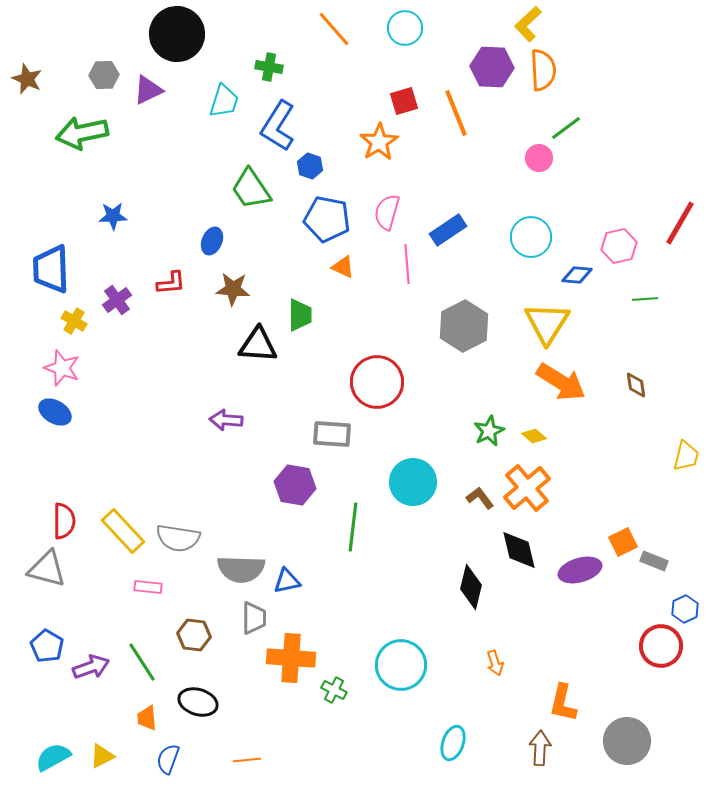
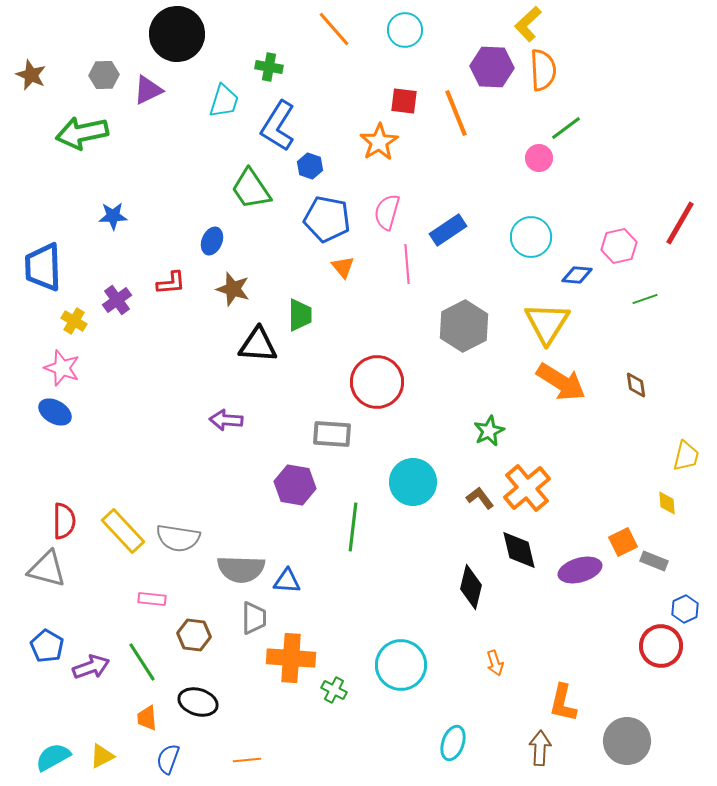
cyan circle at (405, 28): moved 2 px down
brown star at (27, 79): moved 4 px right, 4 px up
red square at (404, 101): rotated 24 degrees clockwise
orange triangle at (343, 267): rotated 25 degrees clockwise
blue trapezoid at (51, 269): moved 8 px left, 2 px up
brown star at (233, 289): rotated 12 degrees clockwise
green line at (645, 299): rotated 15 degrees counterclockwise
yellow diamond at (534, 436): moved 133 px right, 67 px down; rotated 45 degrees clockwise
blue triangle at (287, 581): rotated 16 degrees clockwise
pink rectangle at (148, 587): moved 4 px right, 12 px down
